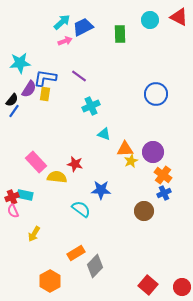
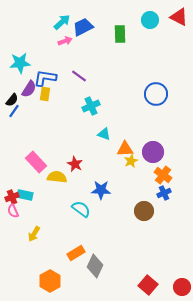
red star: rotated 14 degrees clockwise
gray diamond: rotated 20 degrees counterclockwise
